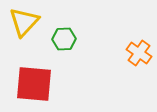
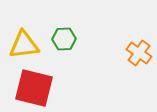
yellow triangle: moved 23 px down; rotated 40 degrees clockwise
red square: moved 4 px down; rotated 9 degrees clockwise
